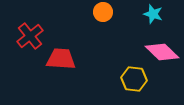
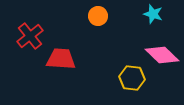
orange circle: moved 5 px left, 4 px down
pink diamond: moved 3 px down
yellow hexagon: moved 2 px left, 1 px up
